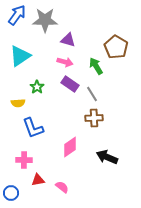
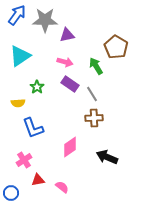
purple triangle: moved 1 px left, 5 px up; rotated 28 degrees counterclockwise
pink cross: rotated 35 degrees counterclockwise
